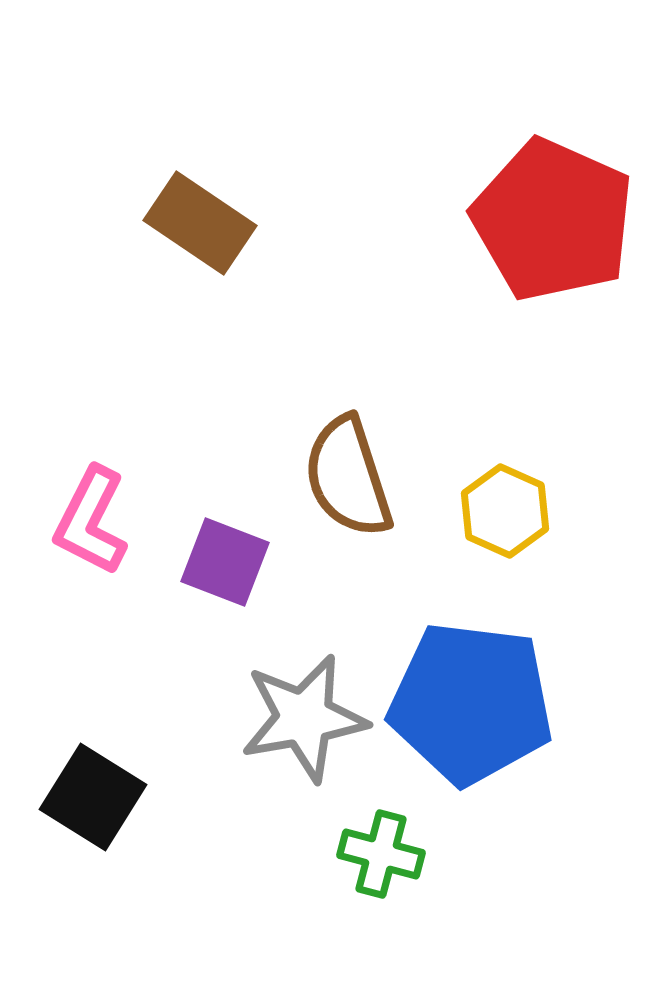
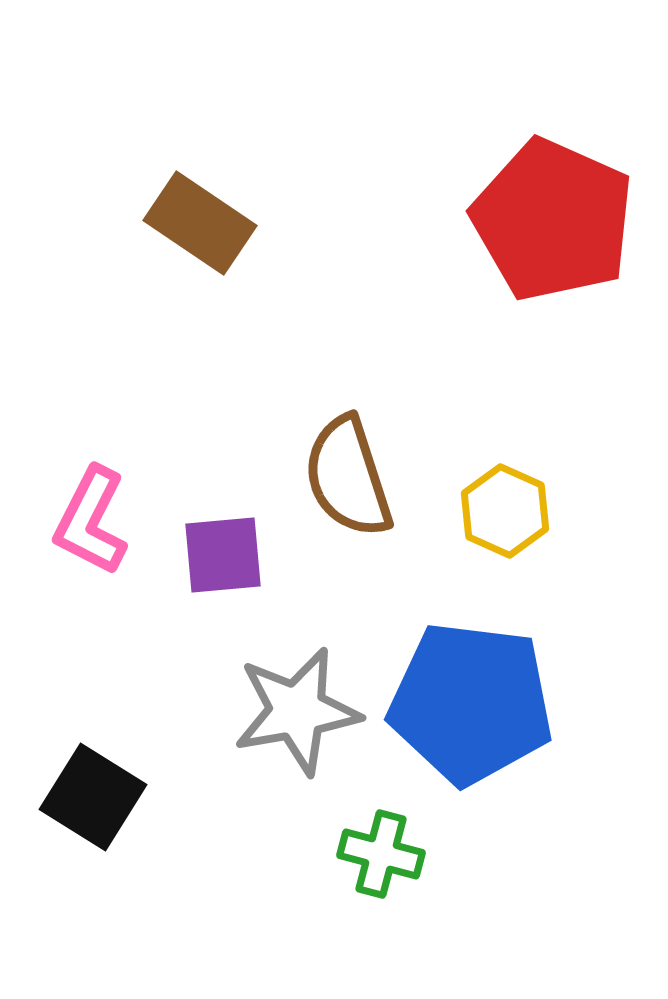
purple square: moved 2 px left, 7 px up; rotated 26 degrees counterclockwise
gray star: moved 7 px left, 7 px up
